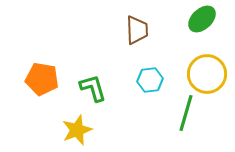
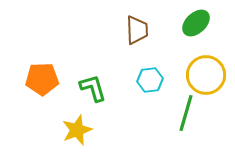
green ellipse: moved 6 px left, 4 px down
yellow circle: moved 1 px left, 1 px down
orange pentagon: rotated 12 degrees counterclockwise
